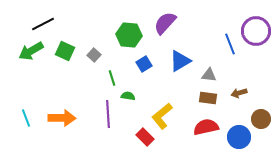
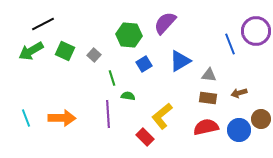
blue circle: moved 7 px up
